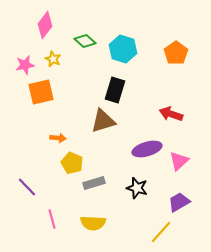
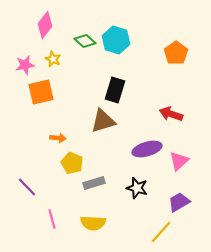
cyan hexagon: moved 7 px left, 9 px up
